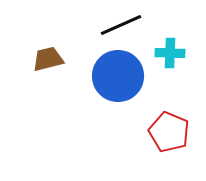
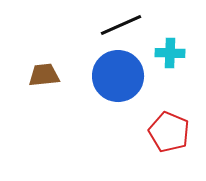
brown trapezoid: moved 4 px left, 16 px down; rotated 8 degrees clockwise
